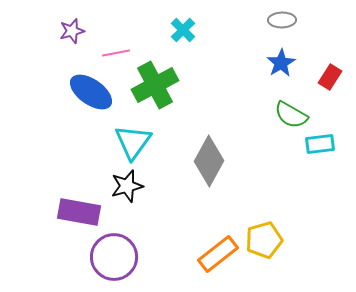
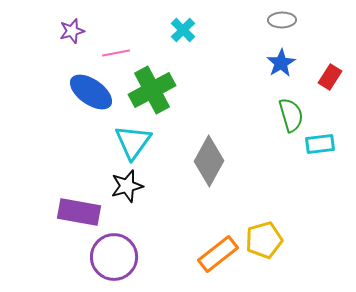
green cross: moved 3 px left, 5 px down
green semicircle: rotated 136 degrees counterclockwise
